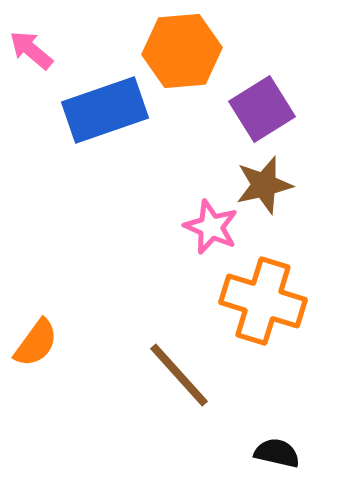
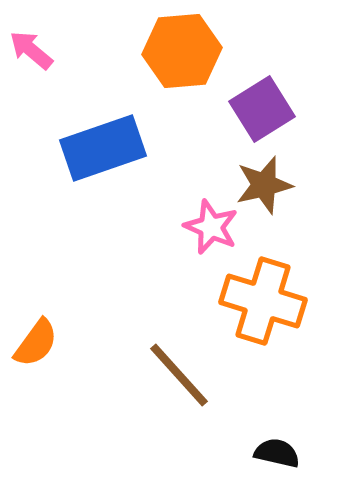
blue rectangle: moved 2 px left, 38 px down
